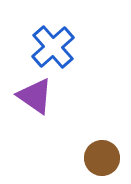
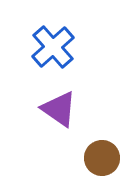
purple triangle: moved 24 px right, 13 px down
